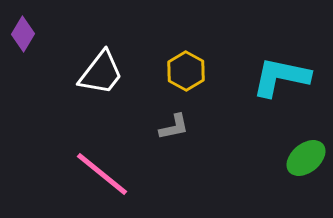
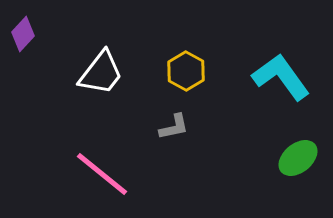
purple diamond: rotated 12 degrees clockwise
cyan L-shape: rotated 42 degrees clockwise
green ellipse: moved 8 px left
